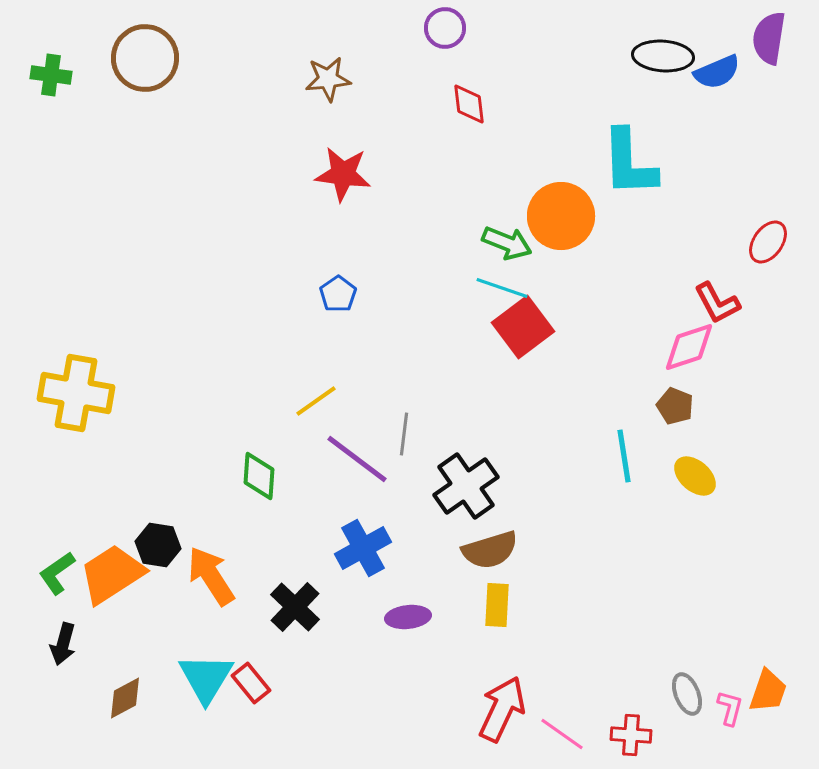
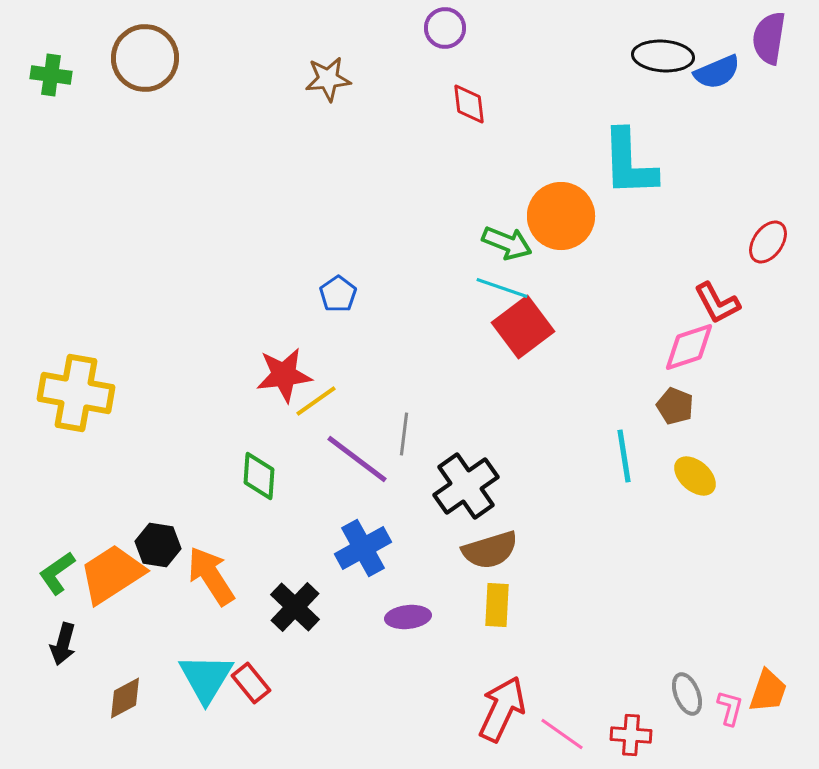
red star at (343, 174): moved 59 px left, 201 px down; rotated 14 degrees counterclockwise
